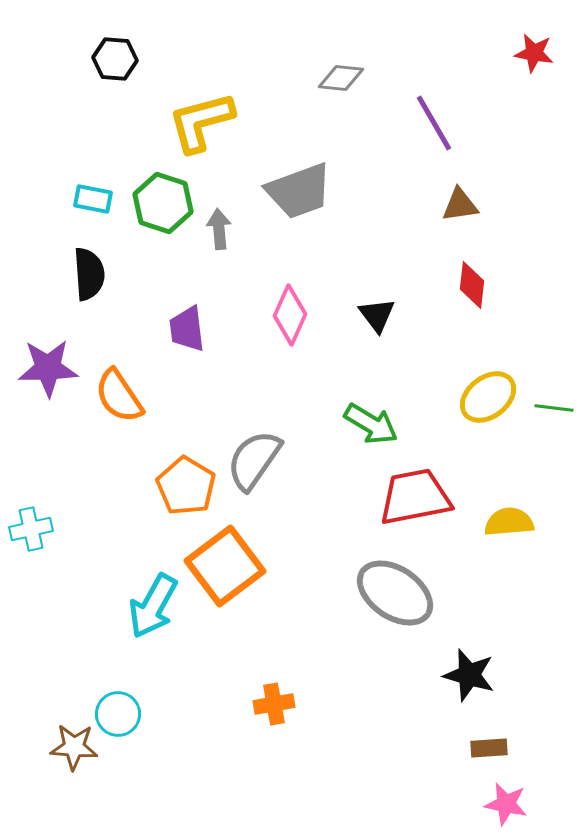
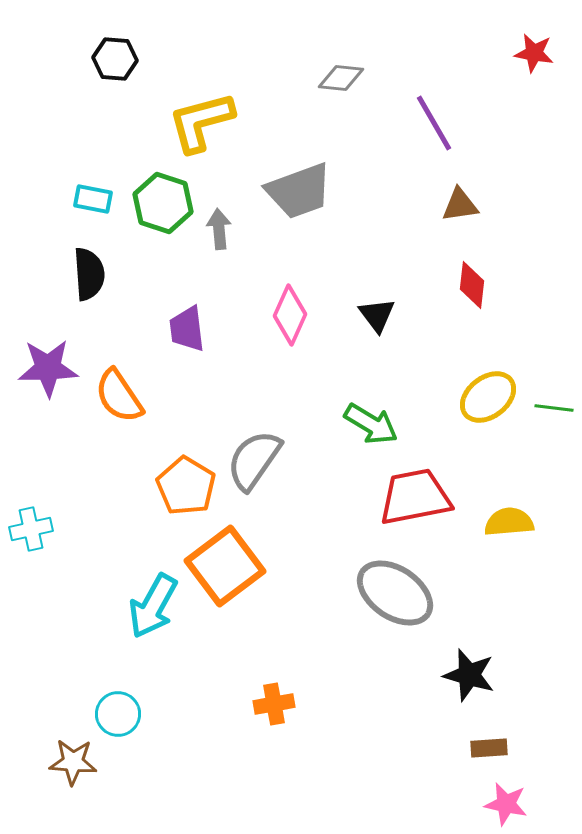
brown star: moved 1 px left, 15 px down
